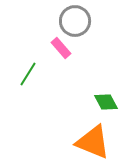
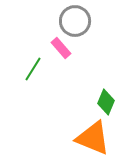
green line: moved 5 px right, 5 px up
green diamond: rotated 50 degrees clockwise
orange triangle: moved 4 px up
